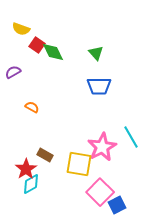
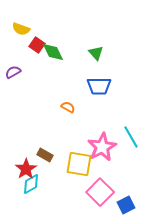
orange semicircle: moved 36 px right
blue square: moved 9 px right
